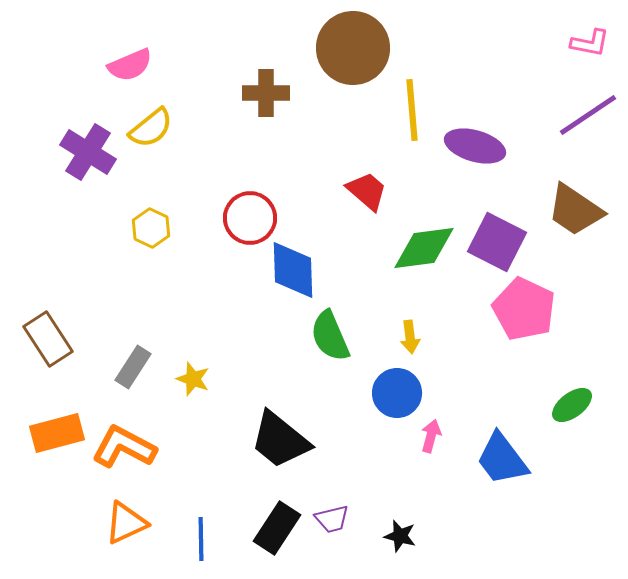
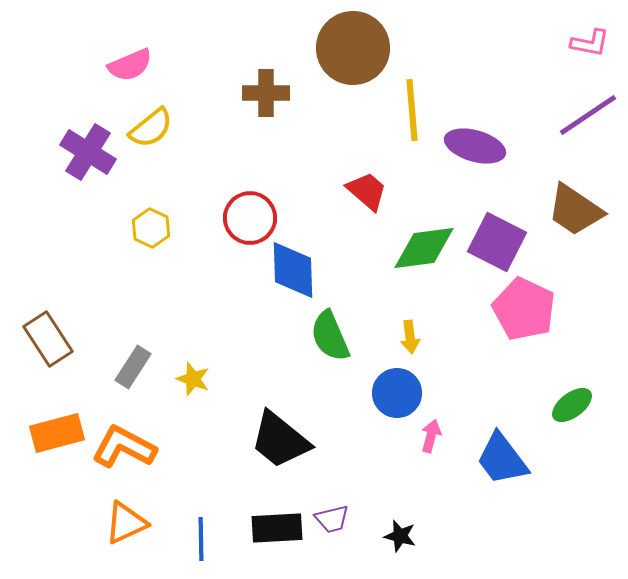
black rectangle: rotated 54 degrees clockwise
